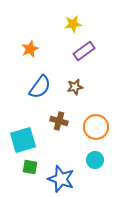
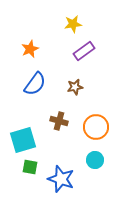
blue semicircle: moved 5 px left, 3 px up
